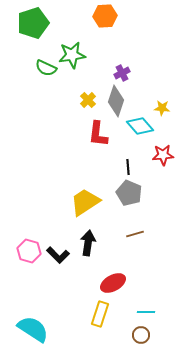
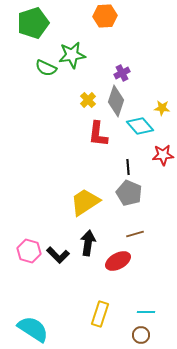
red ellipse: moved 5 px right, 22 px up
